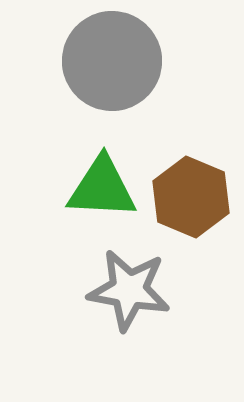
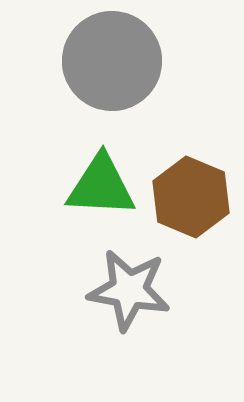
green triangle: moved 1 px left, 2 px up
